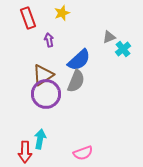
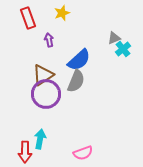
gray triangle: moved 5 px right, 1 px down
